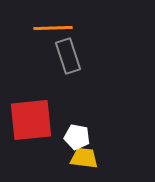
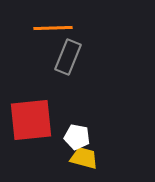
gray rectangle: moved 1 px down; rotated 40 degrees clockwise
yellow trapezoid: rotated 8 degrees clockwise
